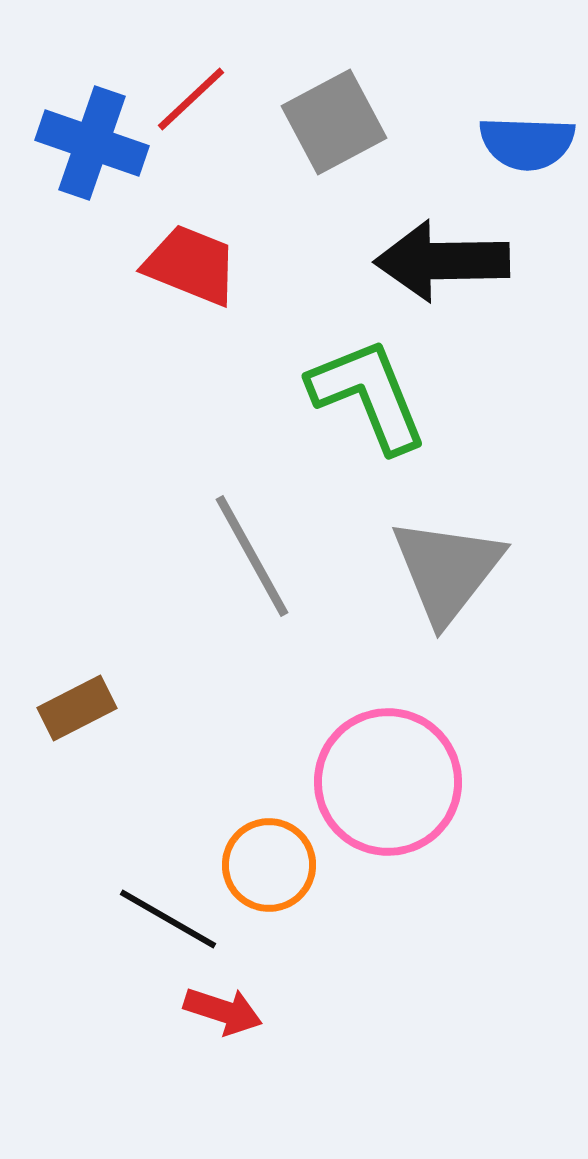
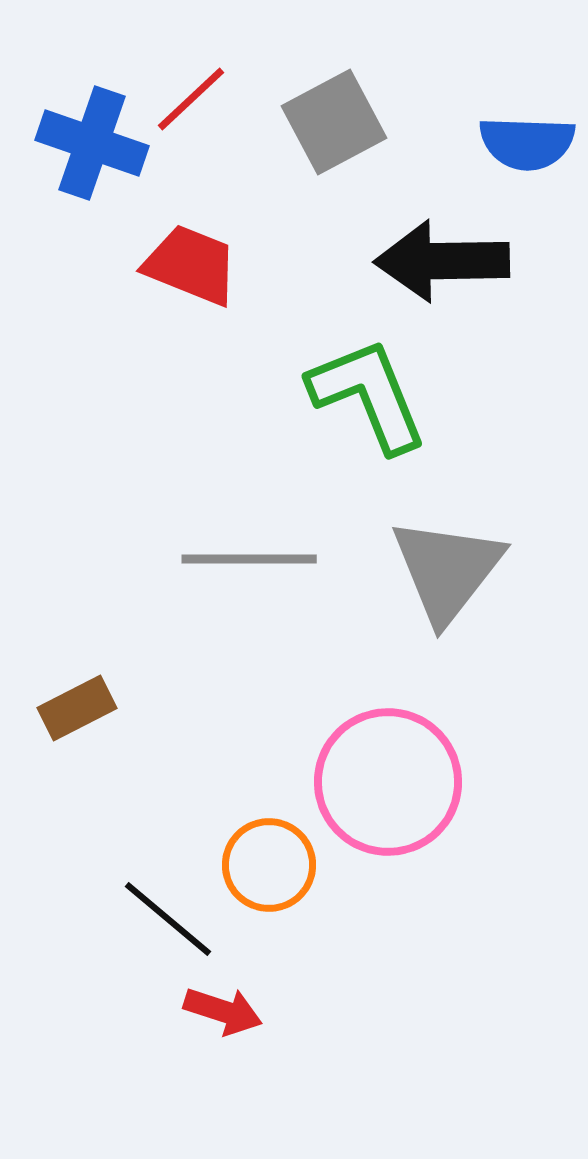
gray line: moved 3 px left, 3 px down; rotated 61 degrees counterclockwise
black line: rotated 10 degrees clockwise
